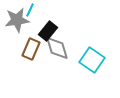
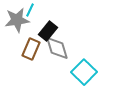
cyan square: moved 8 px left, 12 px down; rotated 10 degrees clockwise
